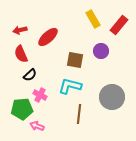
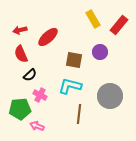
purple circle: moved 1 px left, 1 px down
brown square: moved 1 px left
gray circle: moved 2 px left, 1 px up
green pentagon: moved 2 px left
